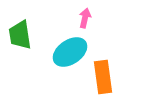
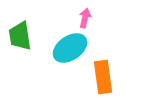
green trapezoid: moved 1 px down
cyan ellipse: moved 4 px up
